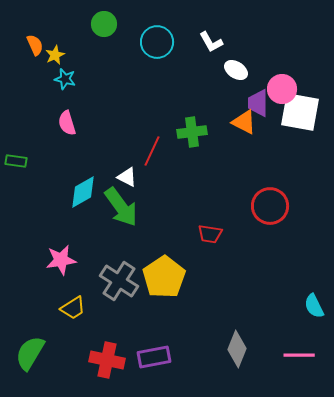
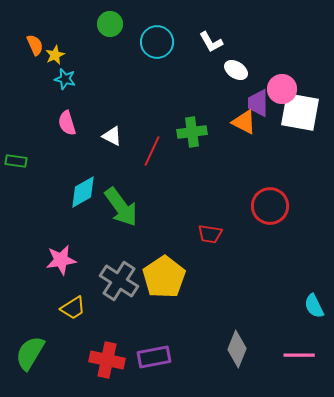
green circle: moved 6 px right
white triangle: moved 15 px left, 41 px up
